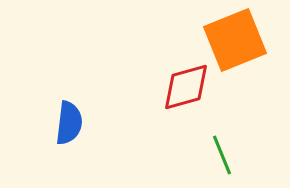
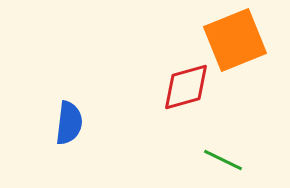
green line: moved 1 px right, 5 px down; rotated 42 degrees counterclockwise
